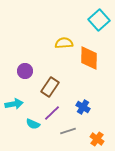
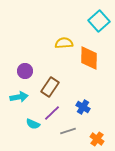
cyan square: moved 1 px down
cyan arrow: moved 5 px right, 7 px up
